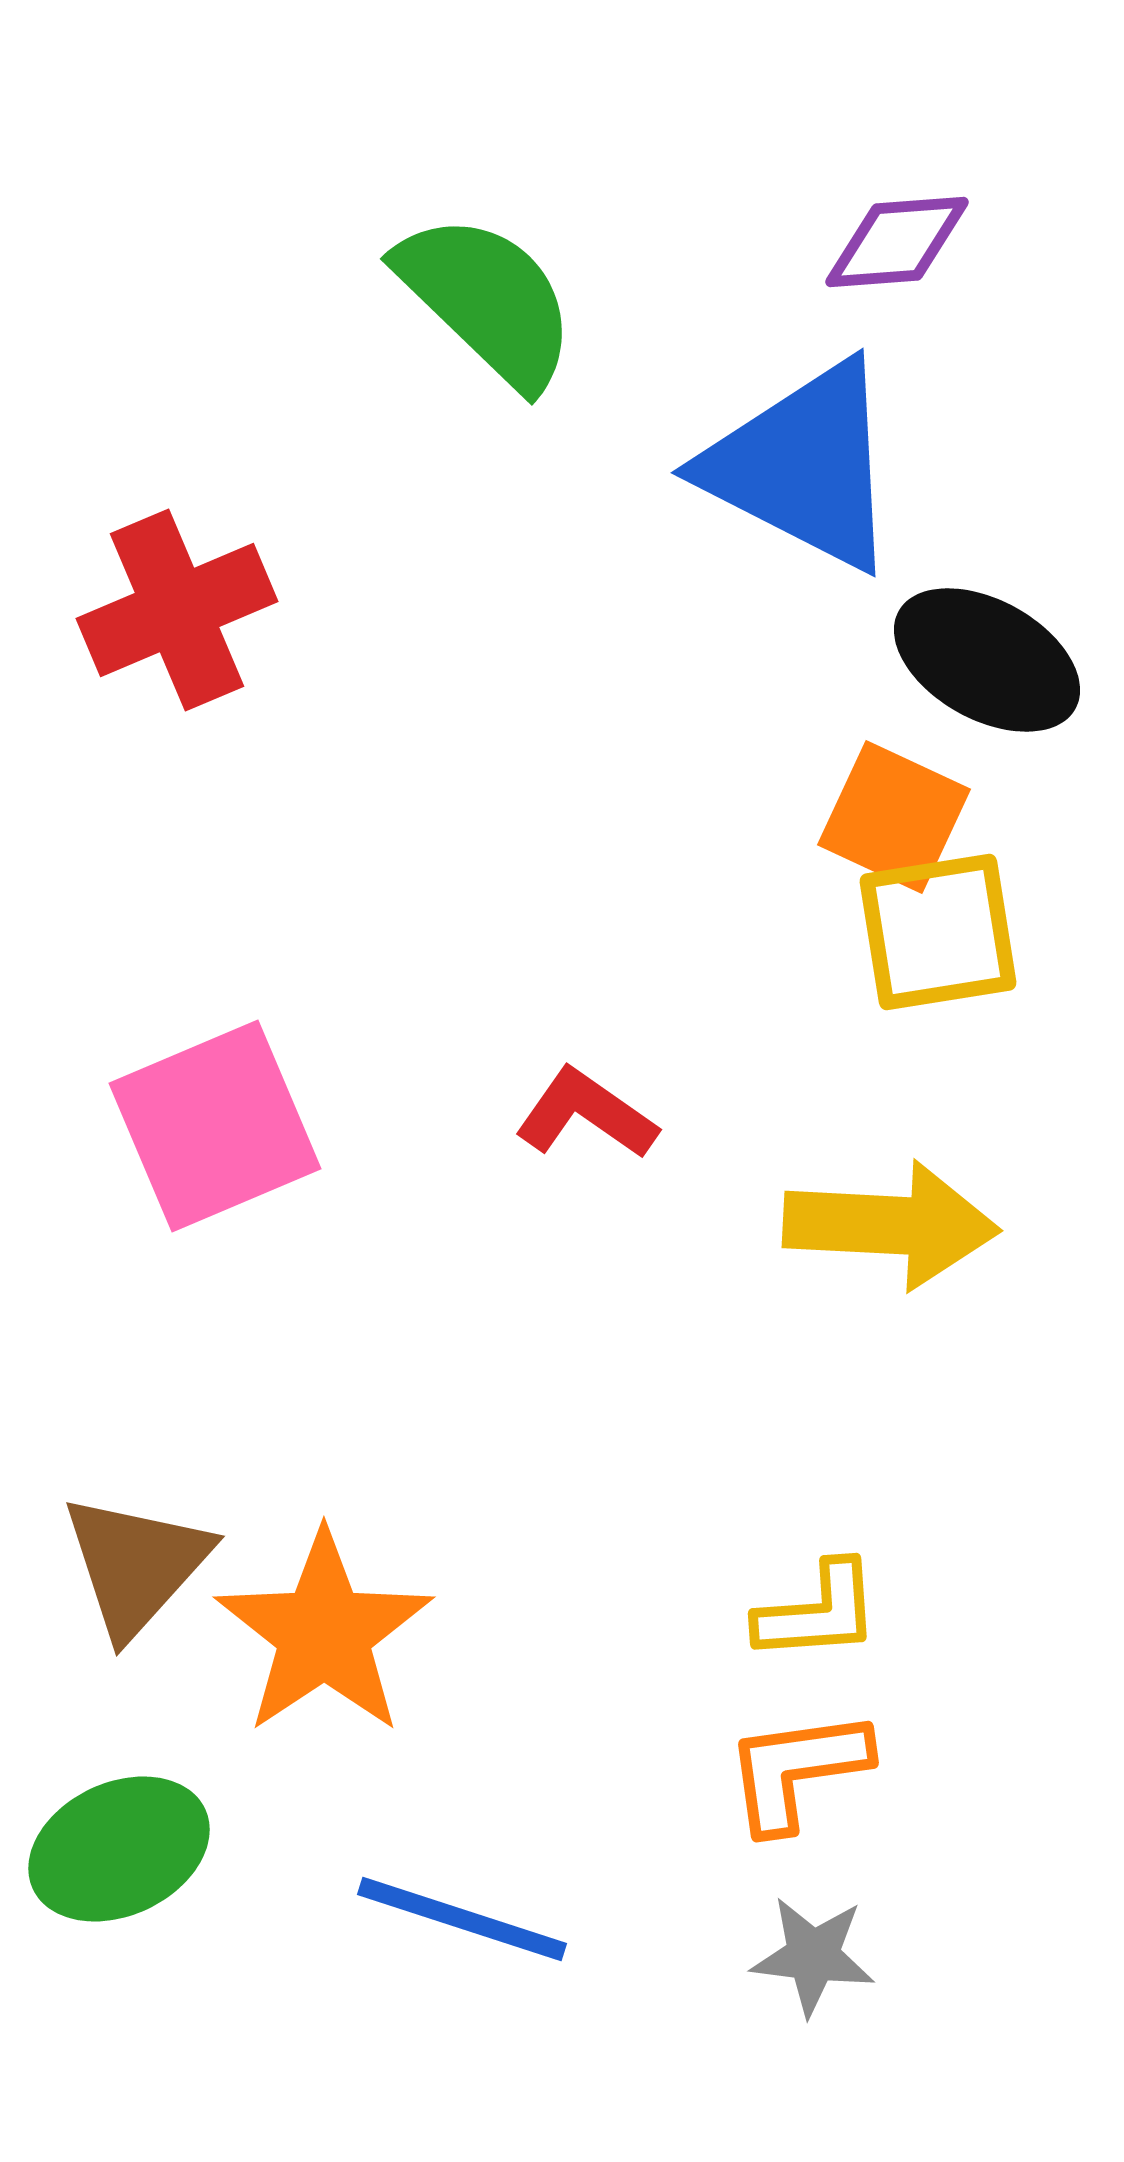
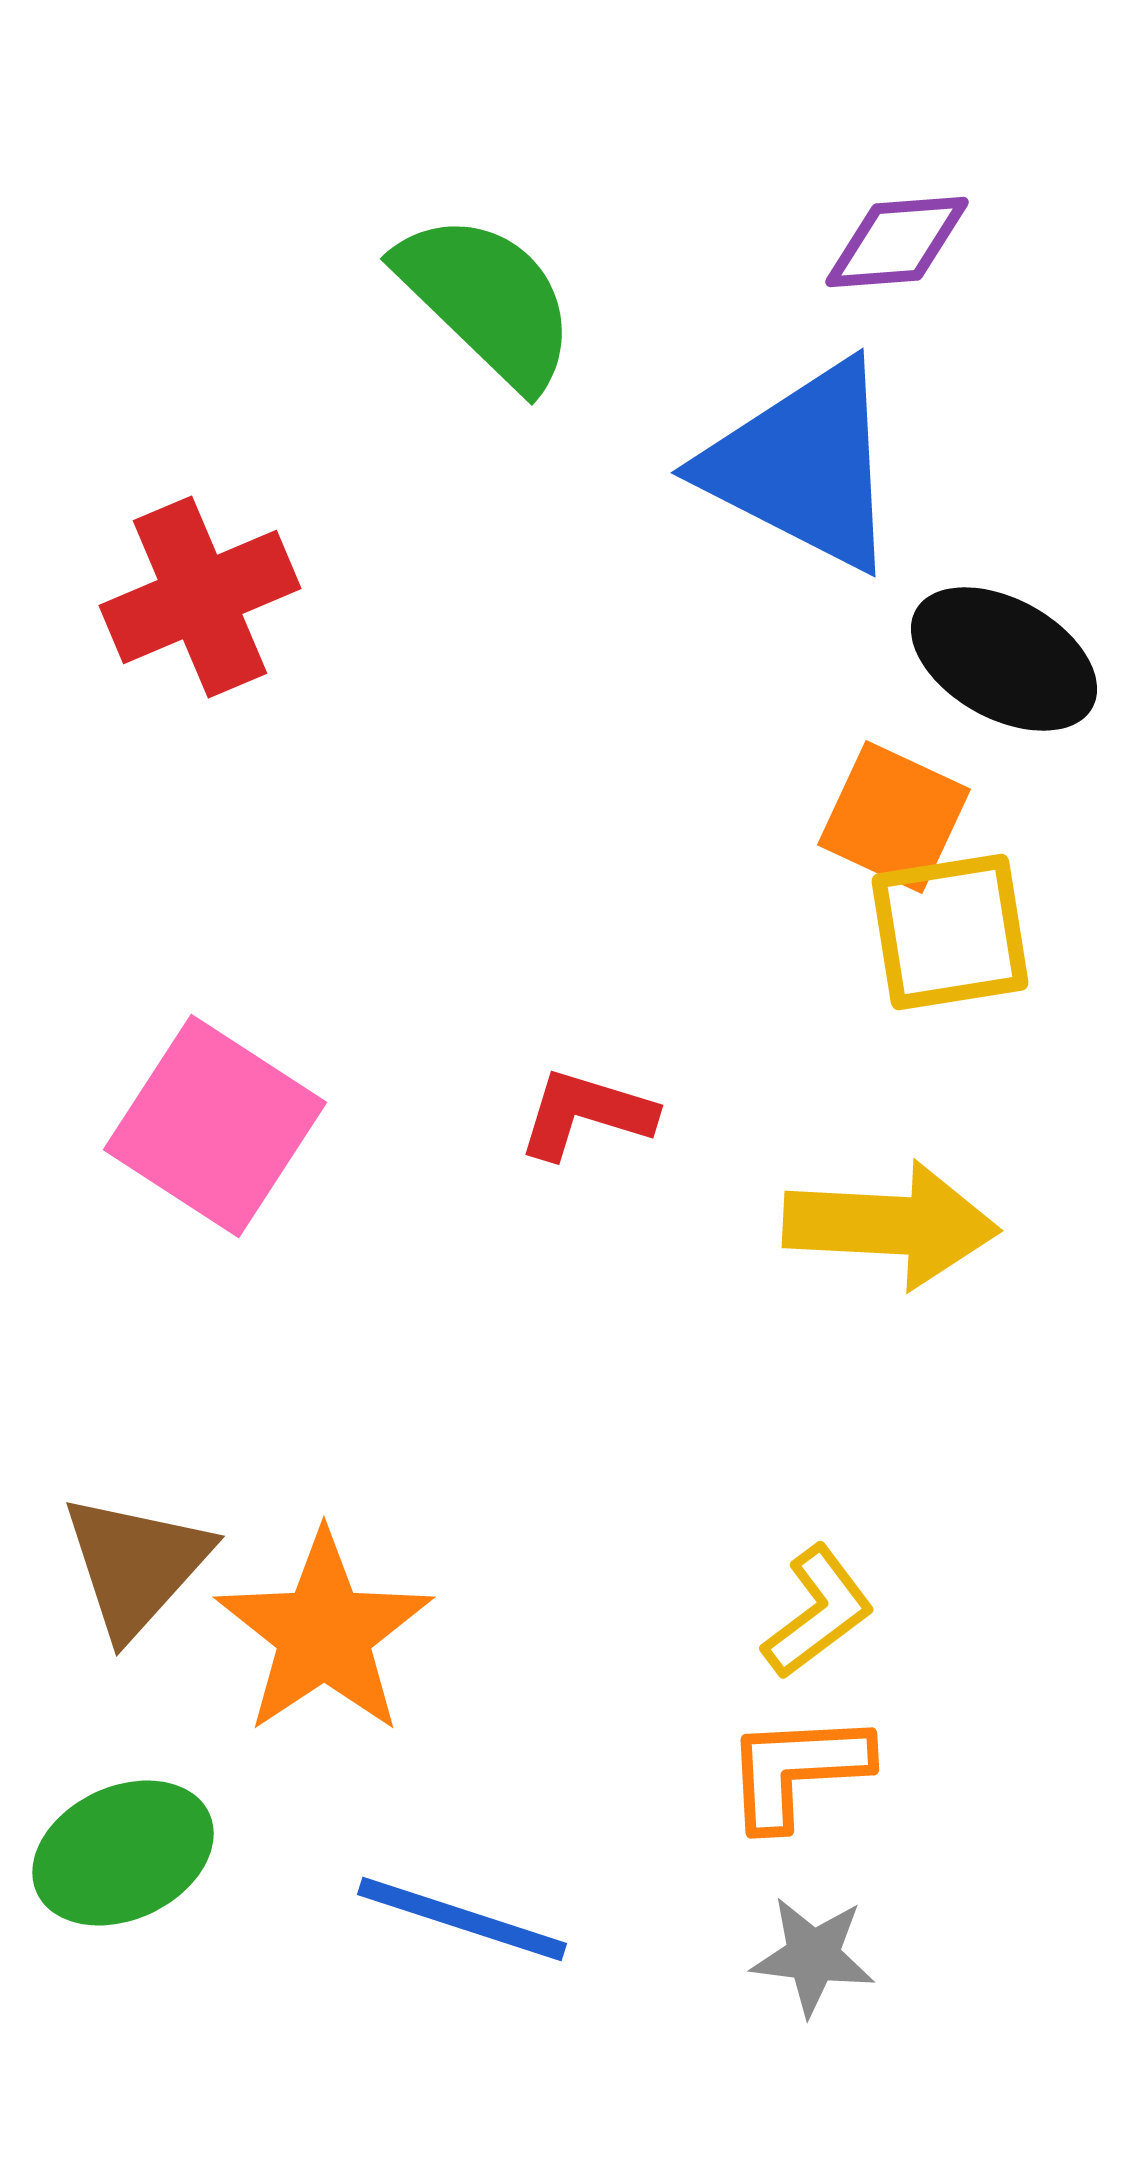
red cross: moved 23 px right, 13 px up
black ellipse: moved 17 px right, 1 px up
yellow square: moved 12 px right
red L-shape: rotated 18 degrees counterclockwise
pink square: rotated 34 degrees counterclockwise
yellow L-shape: rotated 33 degrees counterclockwise
orange L-shape: rotated 5 degrees clockwise
green ellipse: moved 4 px right, 4 px down
